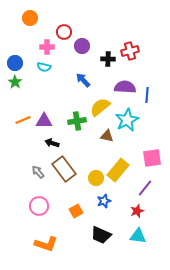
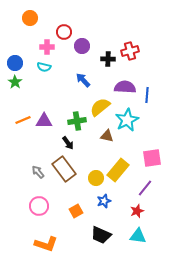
black arrow: moved 16 px right; rotated 144 degrees counterclockwise
